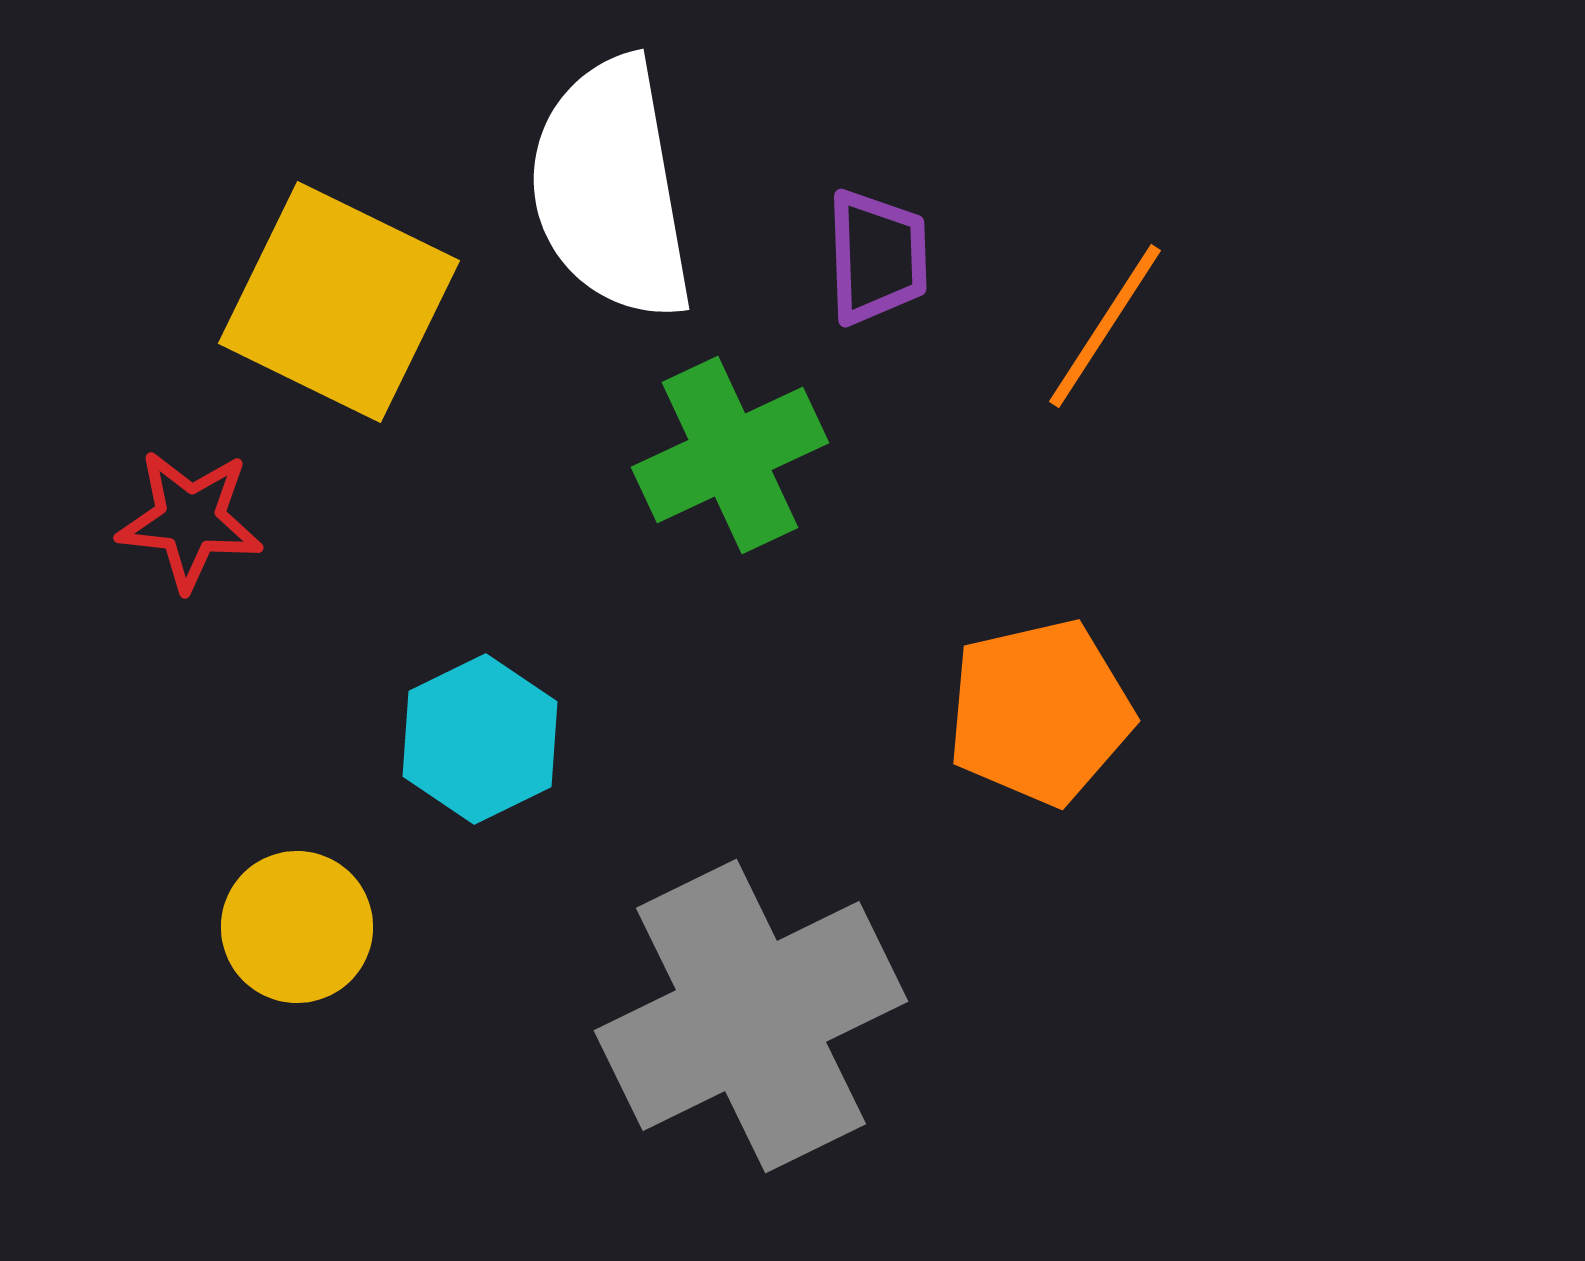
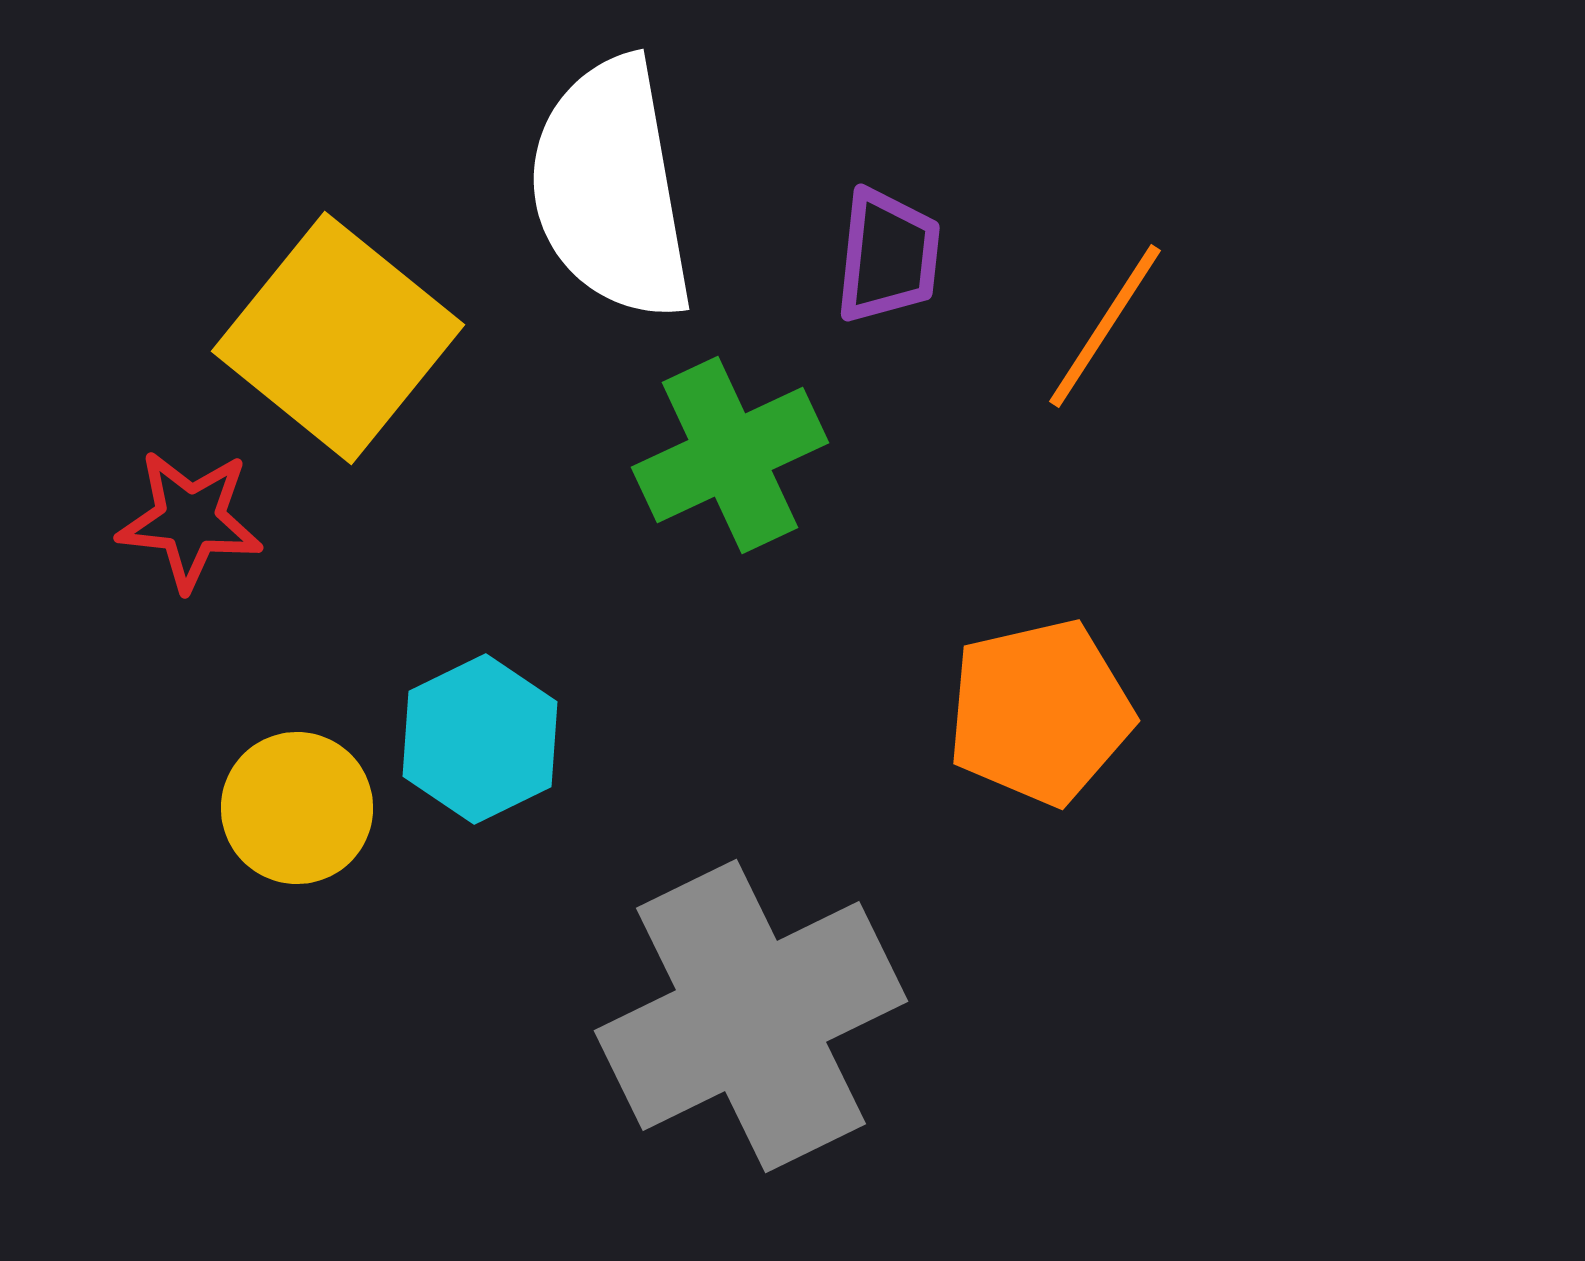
purple trapezoid: moved 11 px right, 1 px up; rotated 8 degrees clockwise
yellow square: moved 1 px left, 36 px down; rotated 13 degrees clockwise
yellow circle: moved 119 px up
